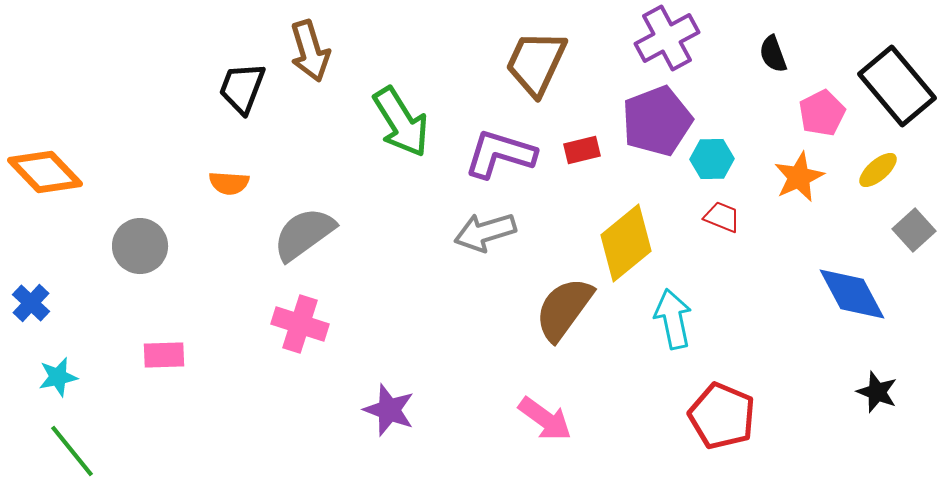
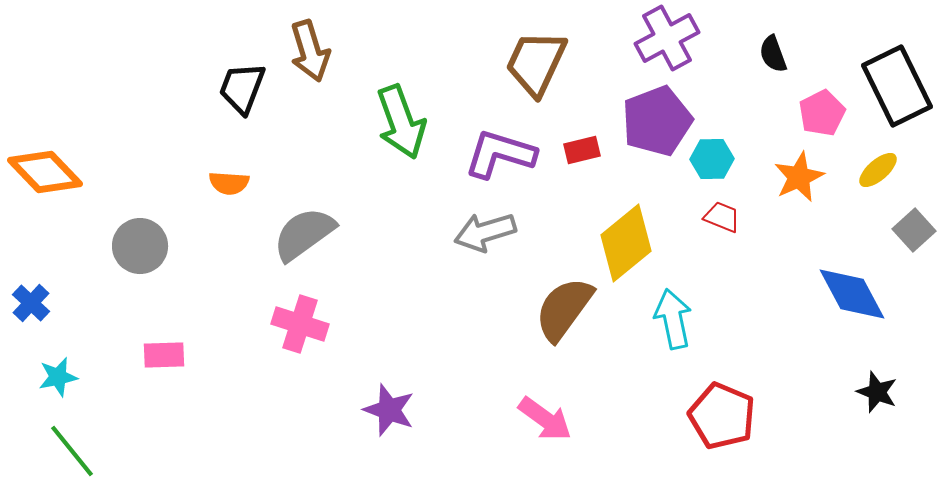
black rectangle: rotated 14 degrees clockwise
green arrow: rotated 12 degrees clockwise
